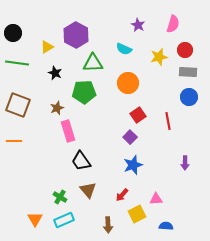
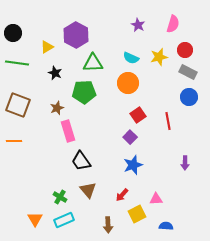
cyan semicircle: moved 7 px right, 9 px down
gray rectangle: rotated 24 degrees clockwise
